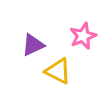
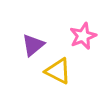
purple triangle: rotated 15 degrees counterclockwise
